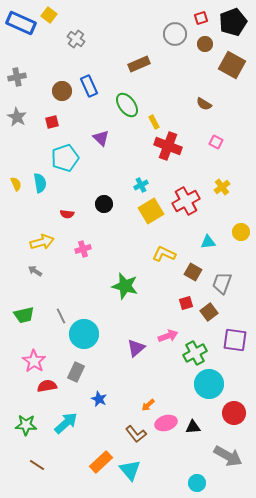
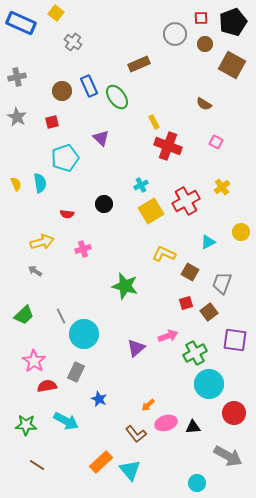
yellow square at (49, 15): moved 7 px right, 2 px up
red square at (201, 18): rotated 16 degrees clockwise
gray cross at (76, 39): moved 3 px left, 3 px down
green ellipse at (127, 105): moved 10 px left, 8 px up
cyan triangle at (208, 242): rotated 21 degrees counterclockwise
brown square at (193, 272): moved 3 px left
green trapezoid at (24, 315): rotated 30 degrees counterclockwise
cyan arrow at (66, 423): moved 2 px up; rotated 70 degrees clockwise
